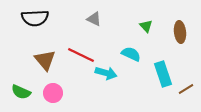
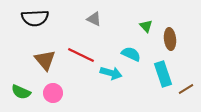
brown ellipse: moved 10 px left, 7 px down
cyan arrow: moved 5 px right
